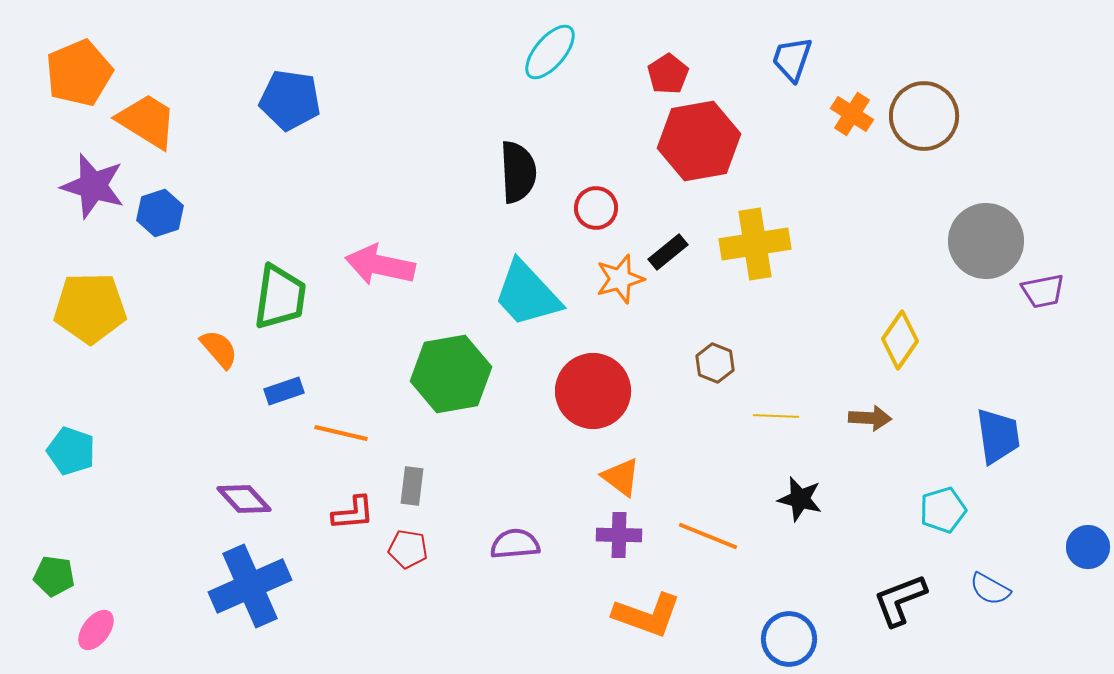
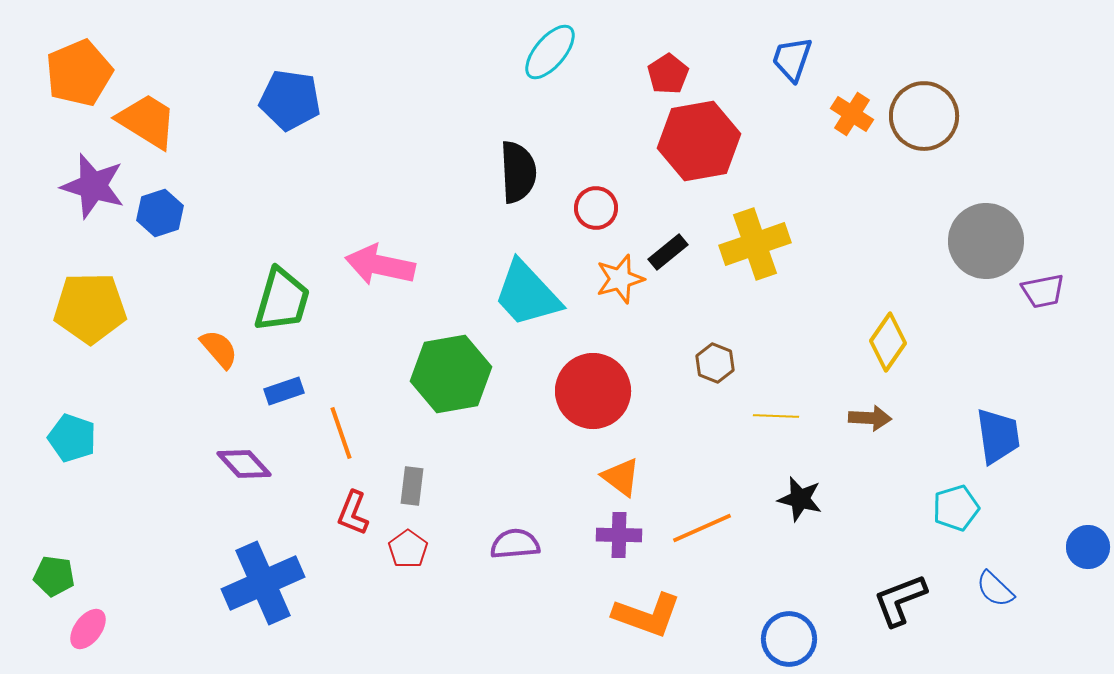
yellow cross at (755, 244): rotated 10 degrees counterclockwise
green trapezoid at (280, 297): moved 2 px right, 3 px down; rotated 8 degrees clockwise
yellow diamond at (900, 340): moved 12 px left, 2 px down
orange line at (341, 433): rotated 58 degrees clockwise
cyan pentagon at (71, 451): moved 1 px right, 13 px up
purple diamond at (244, 499): moved 35 px up
cyan pentagon at (943, 510): moved 13 px right, 2 px up
red L-shape at (353, 513): rotated 117 degrees clockwise
orange line at (708, 536): moved 6 px left, 8 px up; rotated 46 degrees counterclockwise
red pentagon at (408, 549): rotated 27 degrees clockwise
blue cross at (250, 586): moved 13 px right, 3 px up
blue semicircle at (990, 589): moved 5 px right; rotated 15 degrees clockwise
pink ellipse at (96, 630): moved 8 px left, 1 px up
